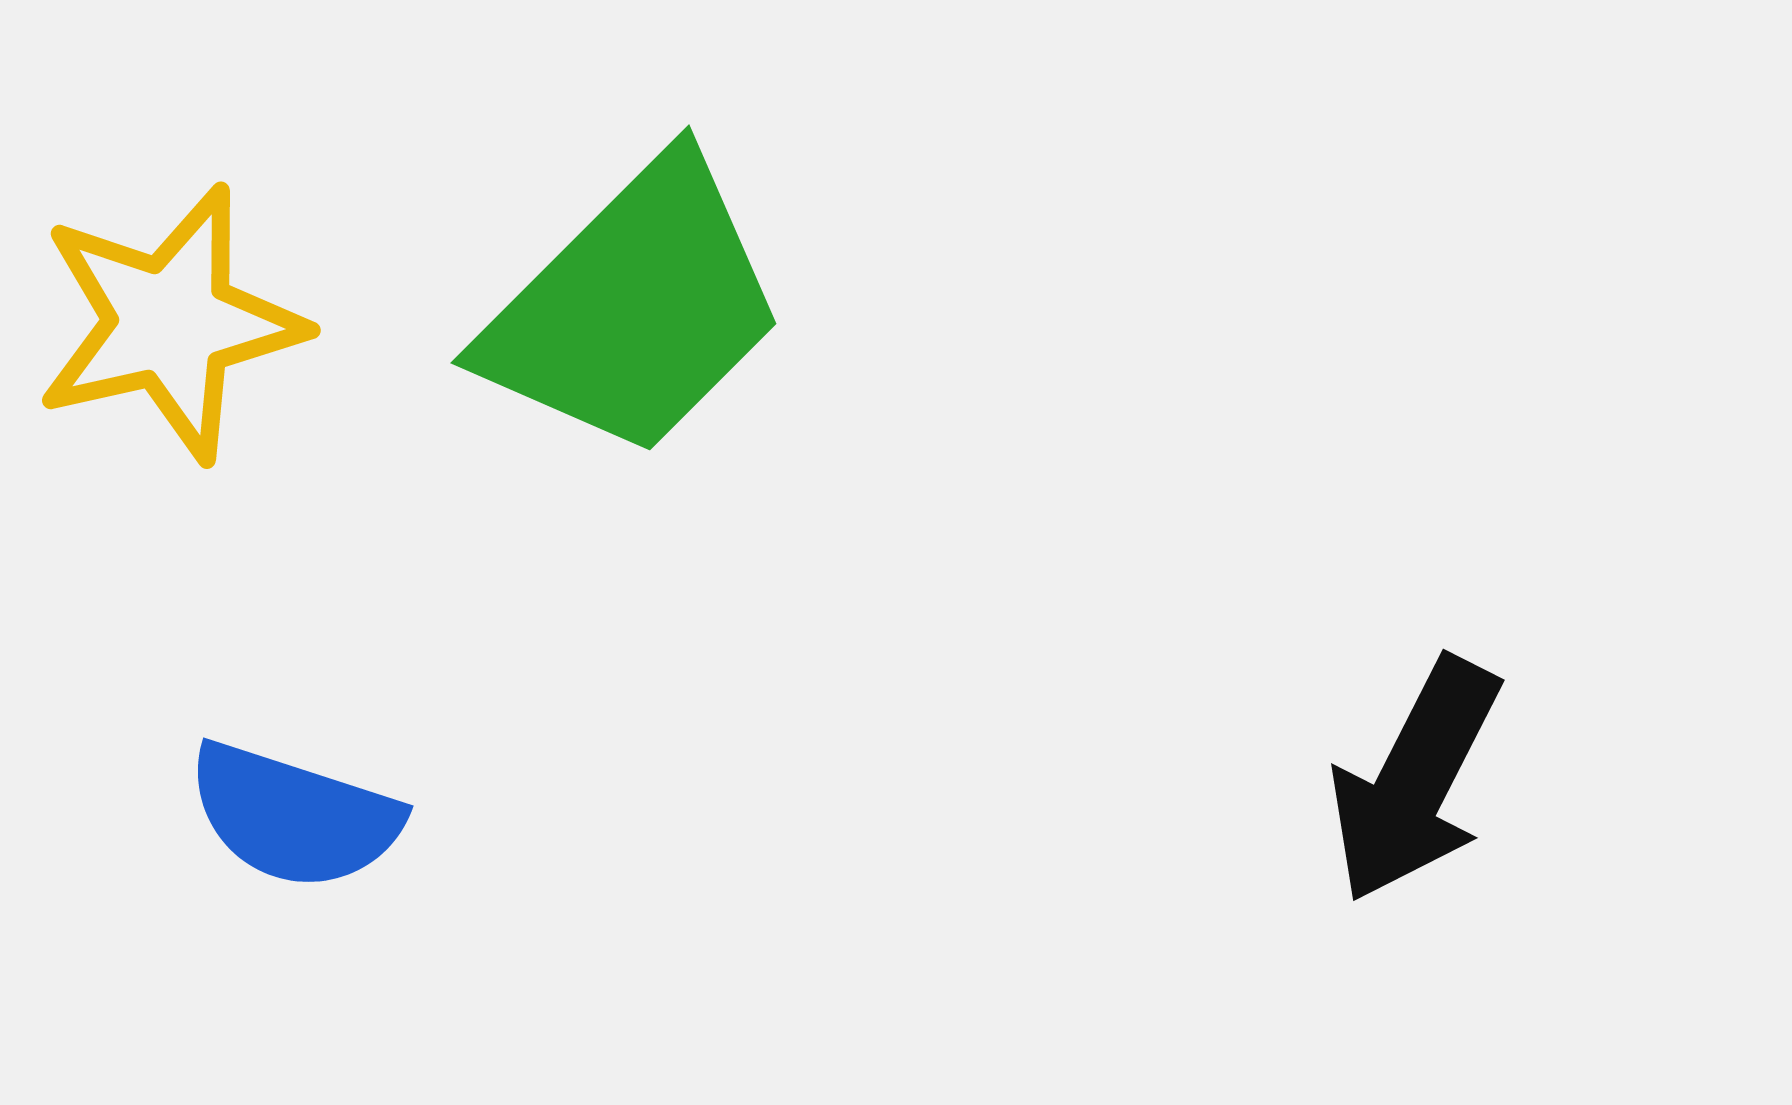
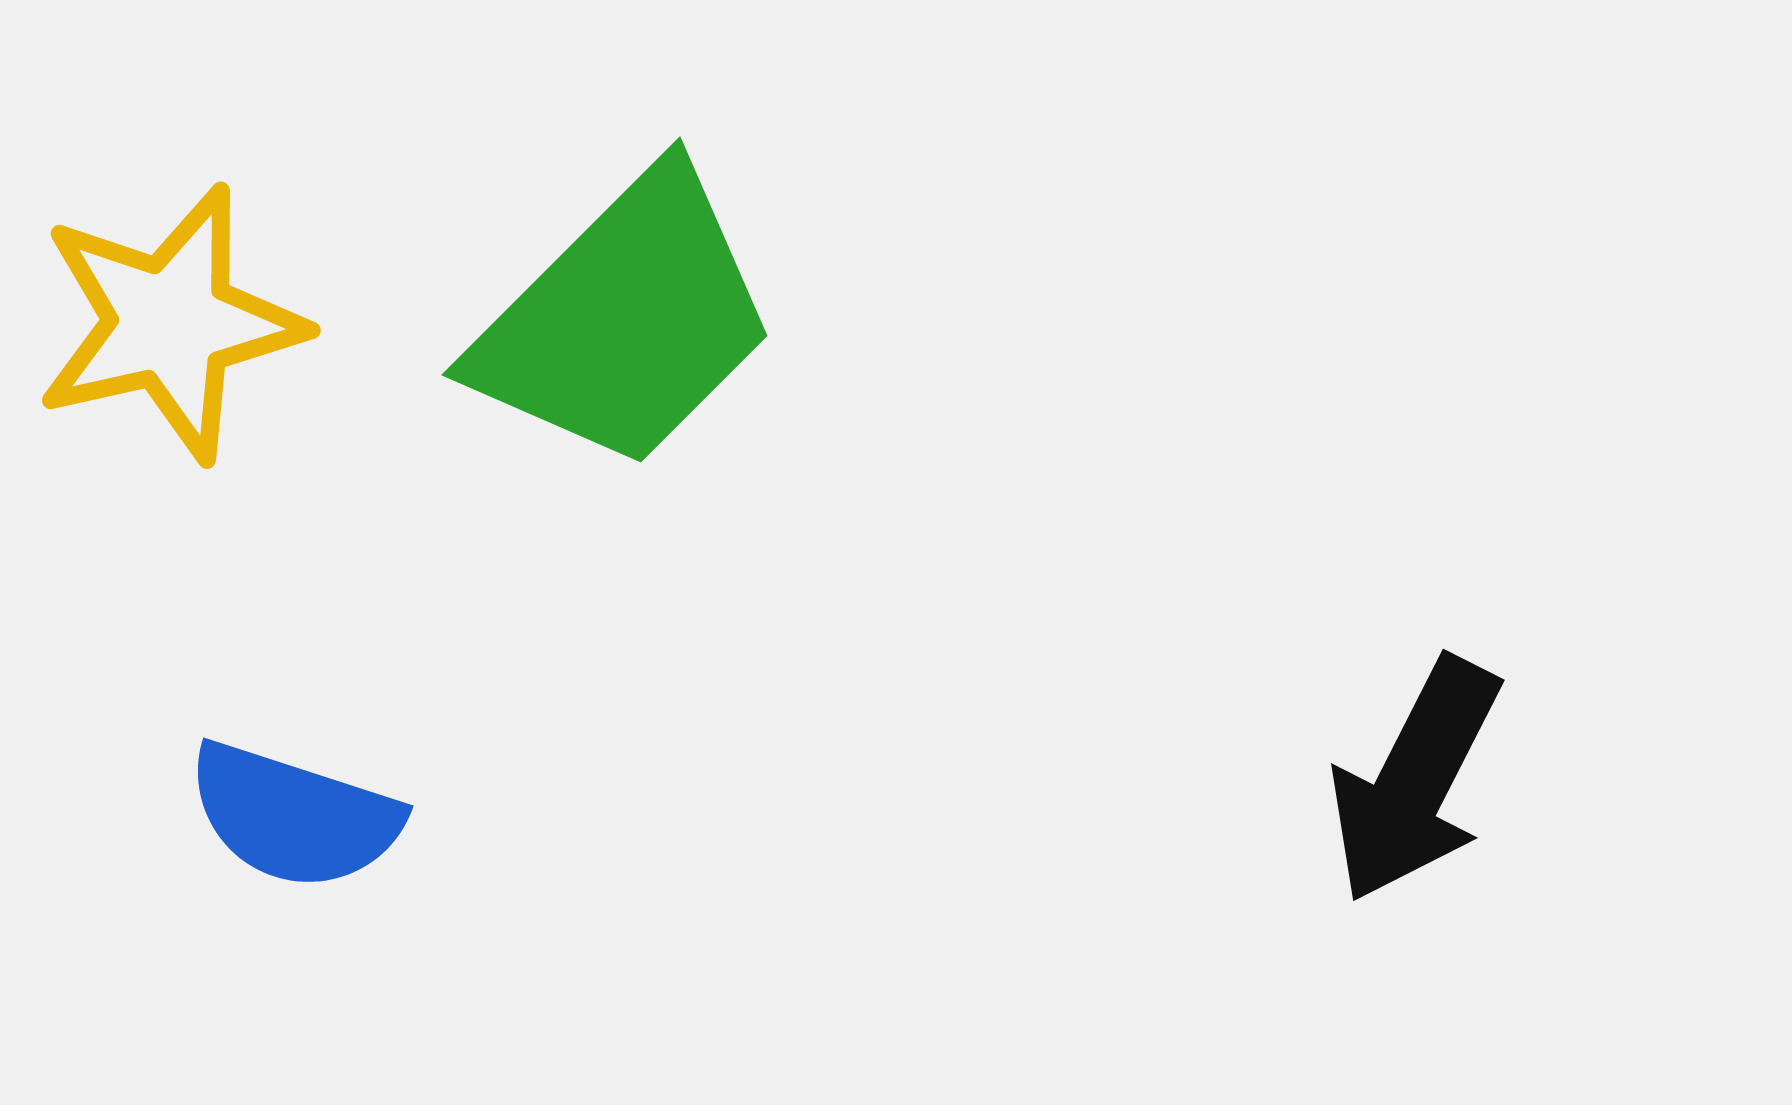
green trapezoid: moved 9 px left, 12 px down
